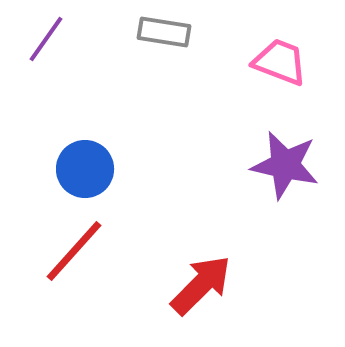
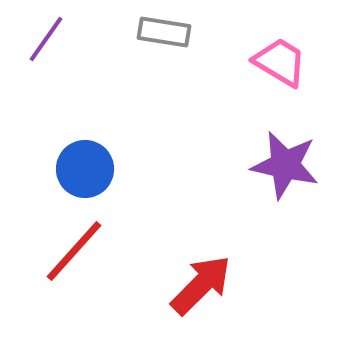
pink trapezoid: rotated 10 degrees clockwise
